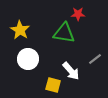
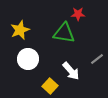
yellow star: rotated 18 degrees clockwise
gray line: moved 2 px right
yellow square: moved 3 px left, 1 px down; rotated 28 degrees clockwise
